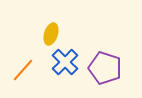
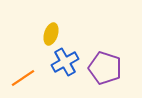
blue cross: rotated 16 degrees clockwise
orange line: moved 8 px down; rotated 15 degrees clockwise
